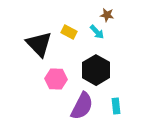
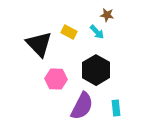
cyan rectangle: moved 2 px down
